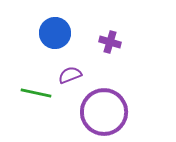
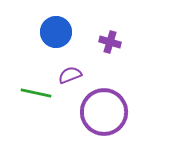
blue circle: moved 1 px right, 1 px up
